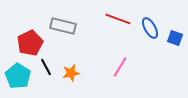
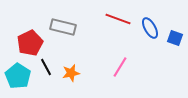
gray rectangle: moved 1 px down
